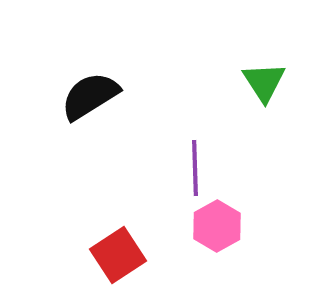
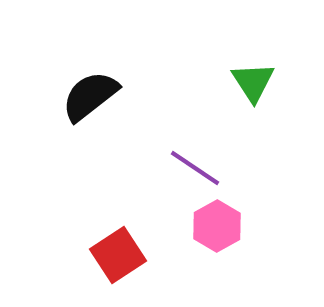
green triangle: moved 11 px left
black semicircle: rotated 6 degrees counterclockwise
purple line: rotated 54 degrees counterclockwise
